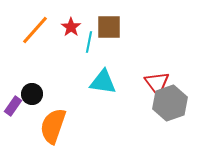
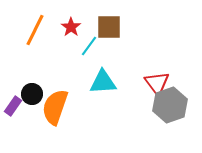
orange line: rotated 16 degrees counterclockwise
cyan line: moved 4 px down; rotated 25 degrees clockwise
cyan triangle: rotated 12 degrees counterclockwise
gray hexagon: moved 2 px down
orange semicircle: moved 2 px right, 19 px up
